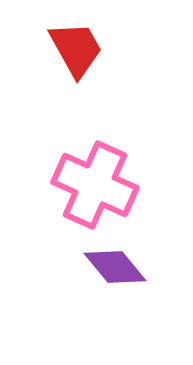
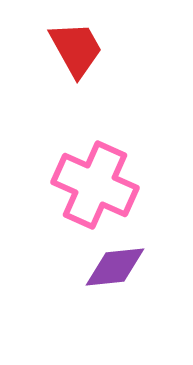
purple diamond: rotated 56 degrees counterclockwise
